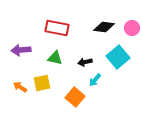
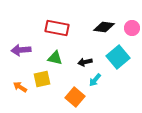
yellow square: moved 4 px up
